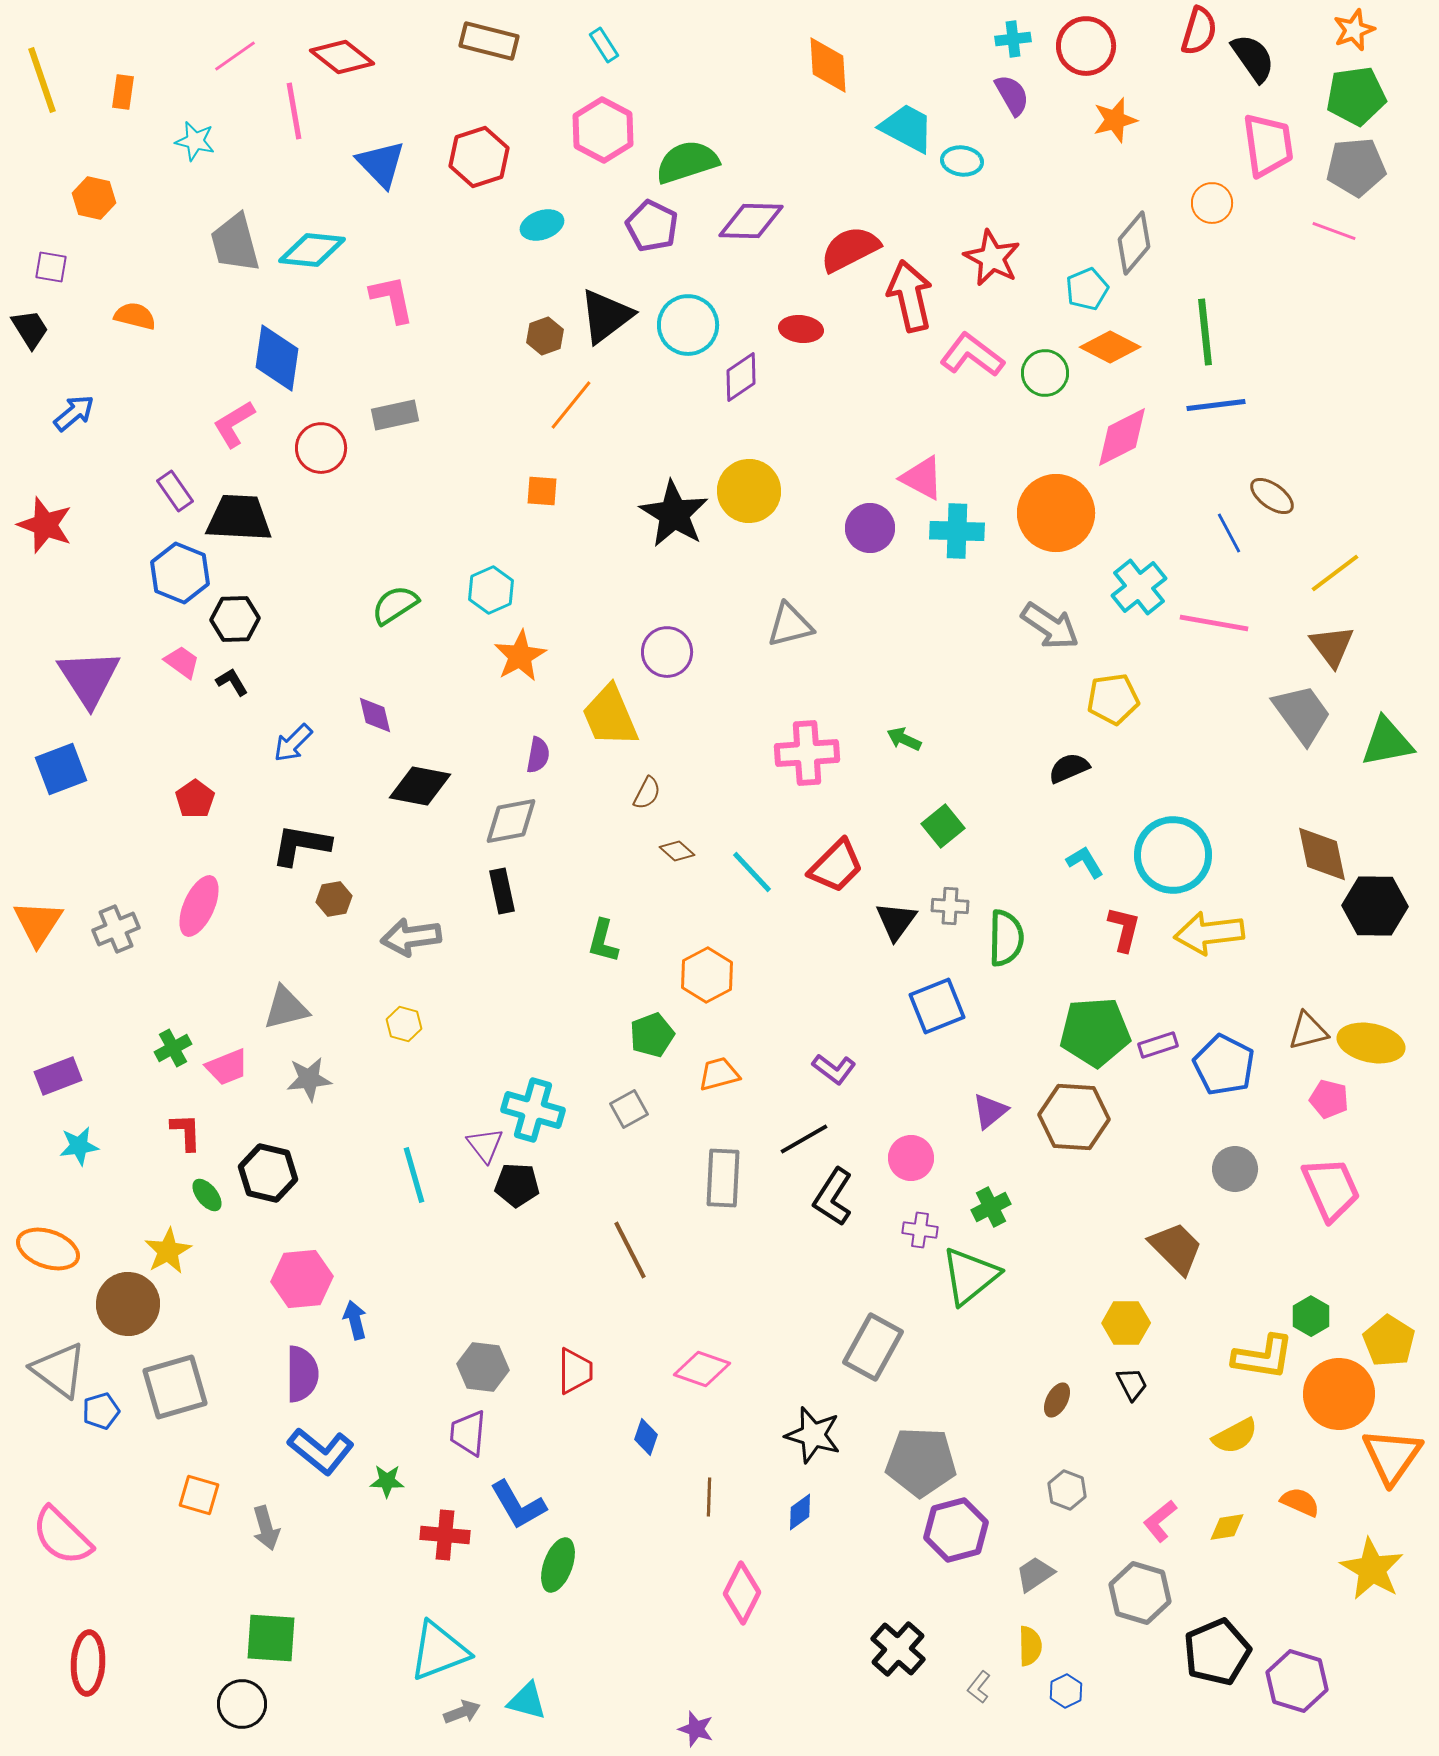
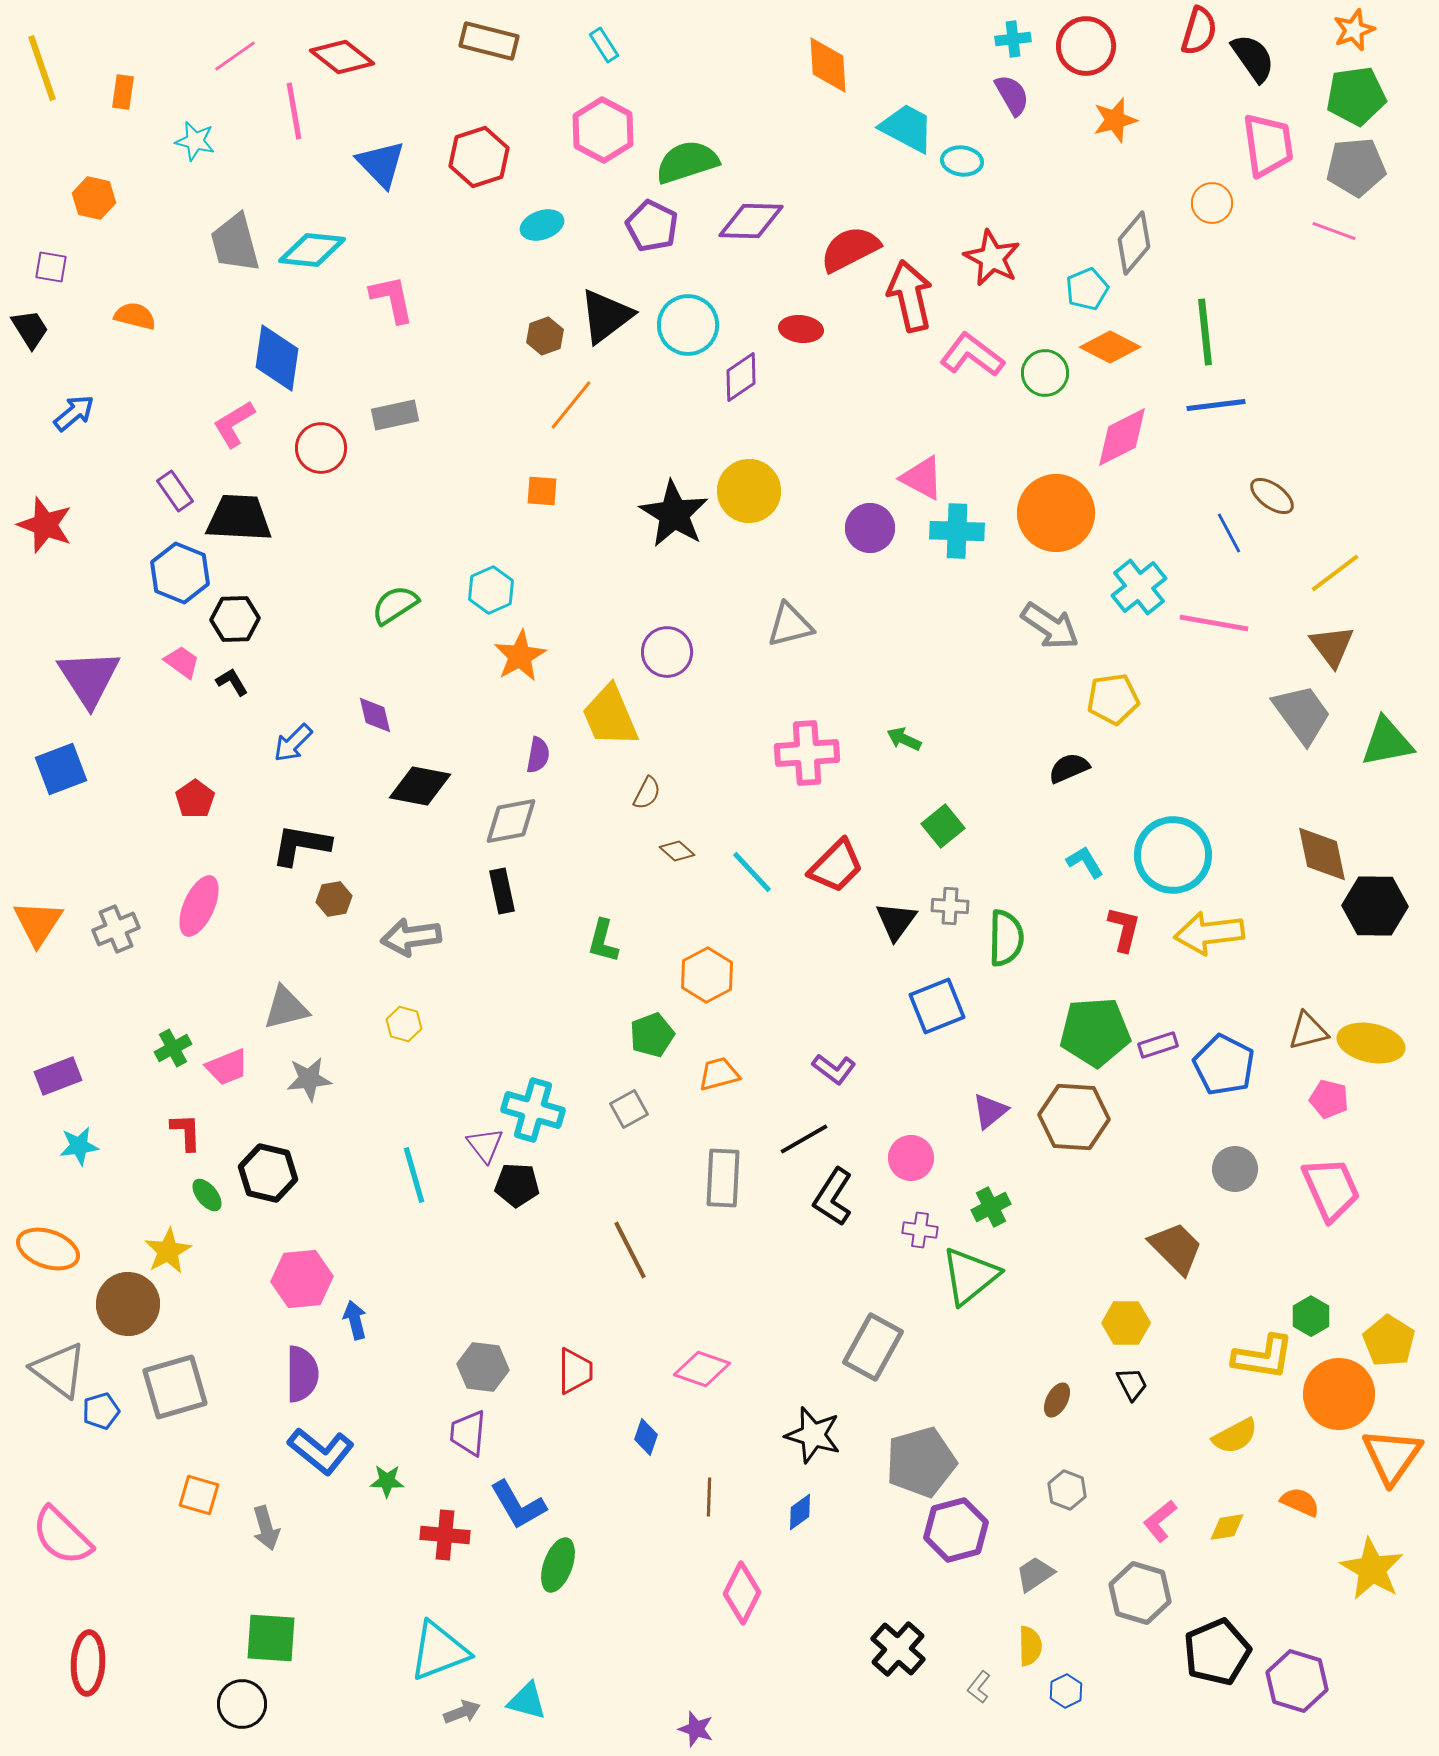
yellow line at (42, 80): moved 12 px up
gray pentagon at (921, 1462): rotated 18 degrees counterclockwise
